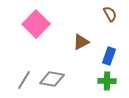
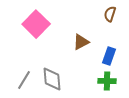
brown semicircle: rotated 133 degrees counterclockwise
gray diamond: rotated 75 degrees clockwise
